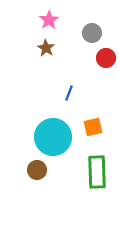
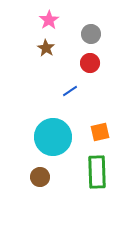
gray circle: moved 1 px left, 1 px down
red circle: moved 16 px left, 5 px down
blue line: moved 1 px right, 2 px up; rotated 35 degrees clockwise
orange square: moved 7 px right, 5 px down
brown circle: moved 3 px right, 7 px down
